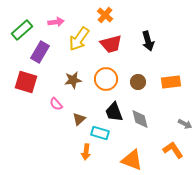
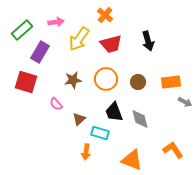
gray arrow: moved 22 px up
